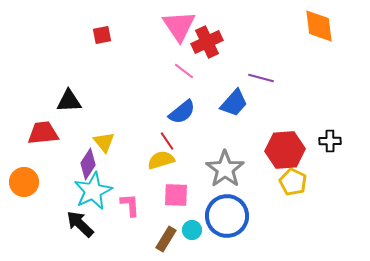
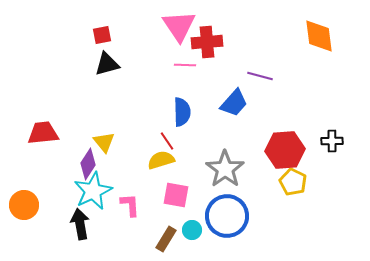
orange diamond: moved 10 px down
red cross: rotated 20 degrees clockwise
pink line: moved 1 px right, 6 px up; rotated 35 degrees counterclockwise
purple line: moved 1 px left, 2 px up
black triangle: moved 38 px right, 37 px up; rotated 12 degrees counterclockwise
blue semicircle: rotated 52 degrees counterclockwise
black cross: moved 2 px right
orange circle: moved 23 px down
pink square: rotated 8 degrees clockwise
black arrow: rotated 36 degrees clockwise
